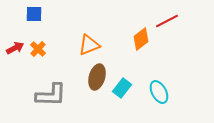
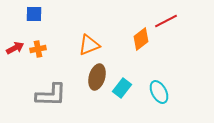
red line: moved 1 px left
orange cross: rotated 35 degrees clockwise
